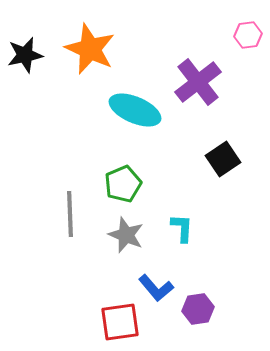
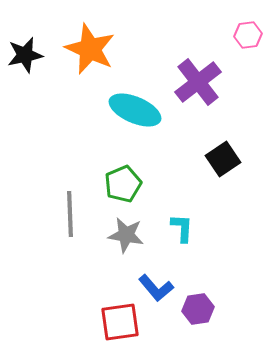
gray star: rotated 12 degrees counterclockwise
